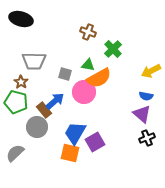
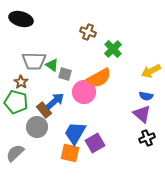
green triangle: moved 36 px left; rotated 24 degrees clockwise
purple square: moved 1 px down
